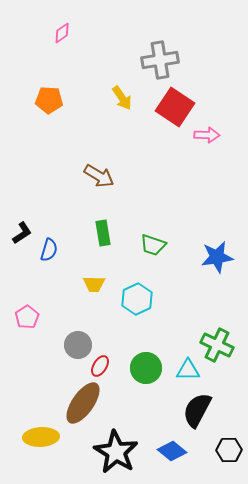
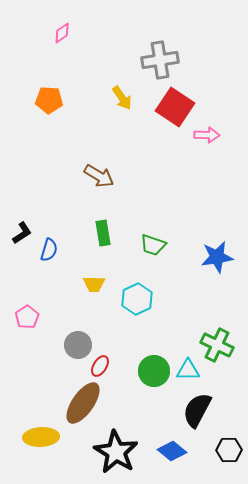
green circle: moved 8 px right, 3 px down
